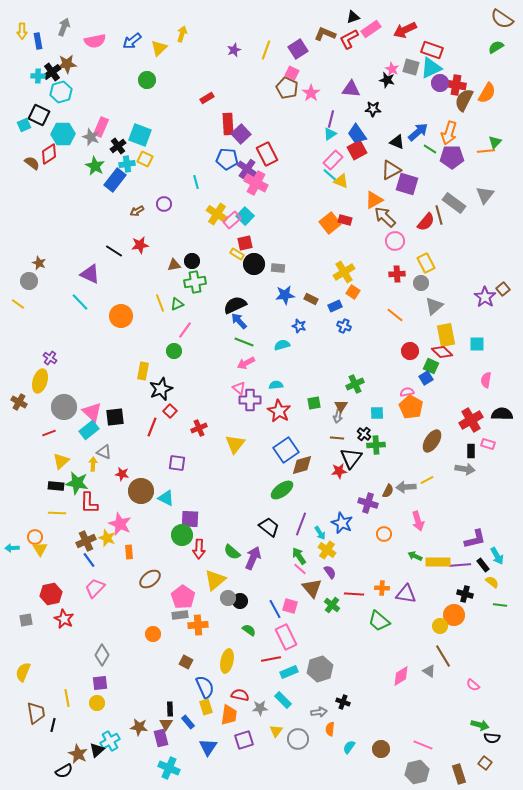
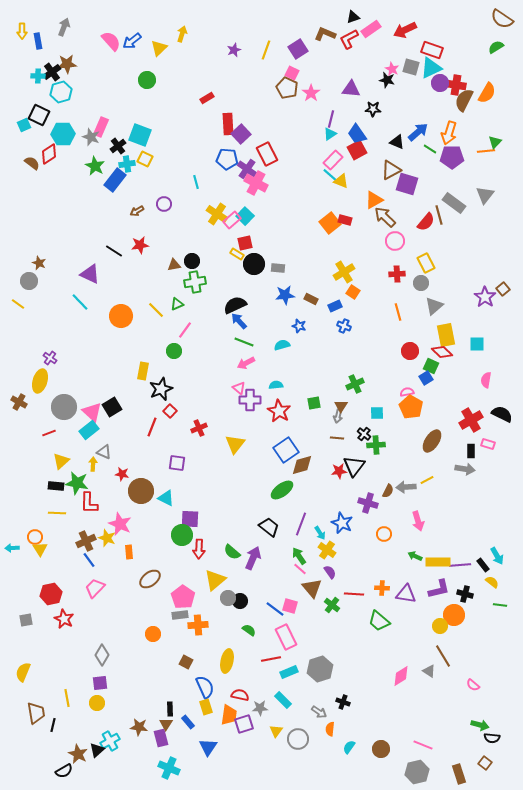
pink semicircle at (95, 41): moved 16 px right; rotated 120 degrees counterclockwise
yellow line at (160, 303): moved 4 px left, 7 px down; rotated 24 degrees counterclockwise
orange line at (395, 315): moved 3 px right, 3 px up; rotated 36 degrees clockwise
black semicircle at (502, 414): rotated 25 degrees clockwise
black square at (115, 417): moved 3 px left, 10 px up; rotated 24 degrees counterclockwise
black triangle at (351, 458): moved 3 px right, 8 px down
purple L-shape at (475, 539): moved 36 px left, 50 px down
blue line at (275, 609): rotated 24 degrees counterclockwise
gray arrow at (319, 712): rotated 42 degrees clockwise
purple square at (244, 740): moved 16 px up
